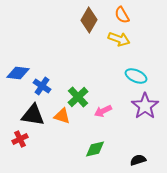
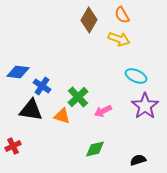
blue diamond: moved 1 px up
black triangle: moved 2 px left, 5 px up
red cross: moved 7 px left, 7 px down
